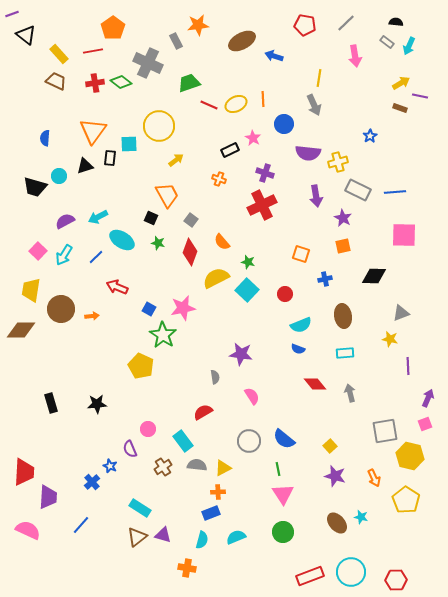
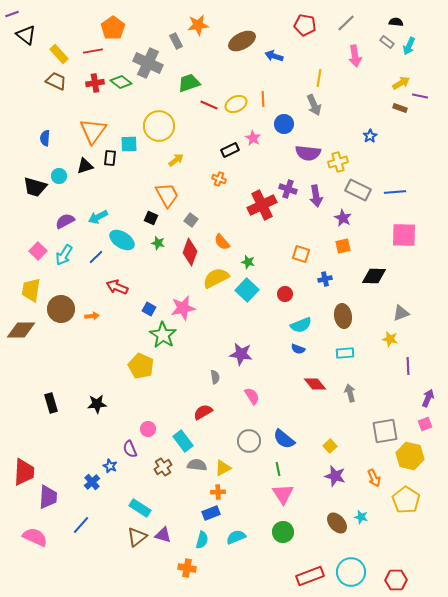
purple cross at (265, 173): moved 23 px right, 16 px down
pink semicircle at (28, 530): moved 7 px right, 7 px down
